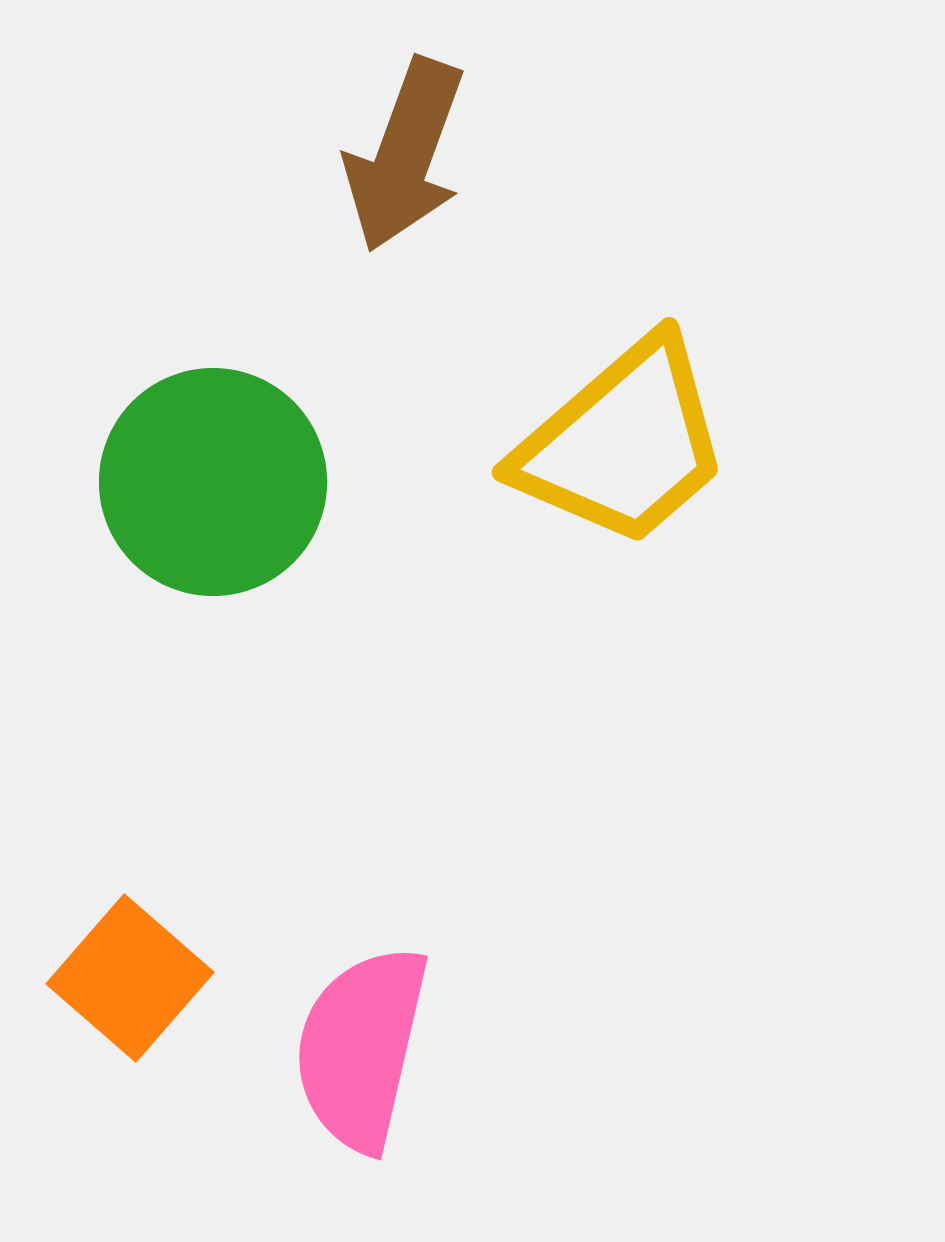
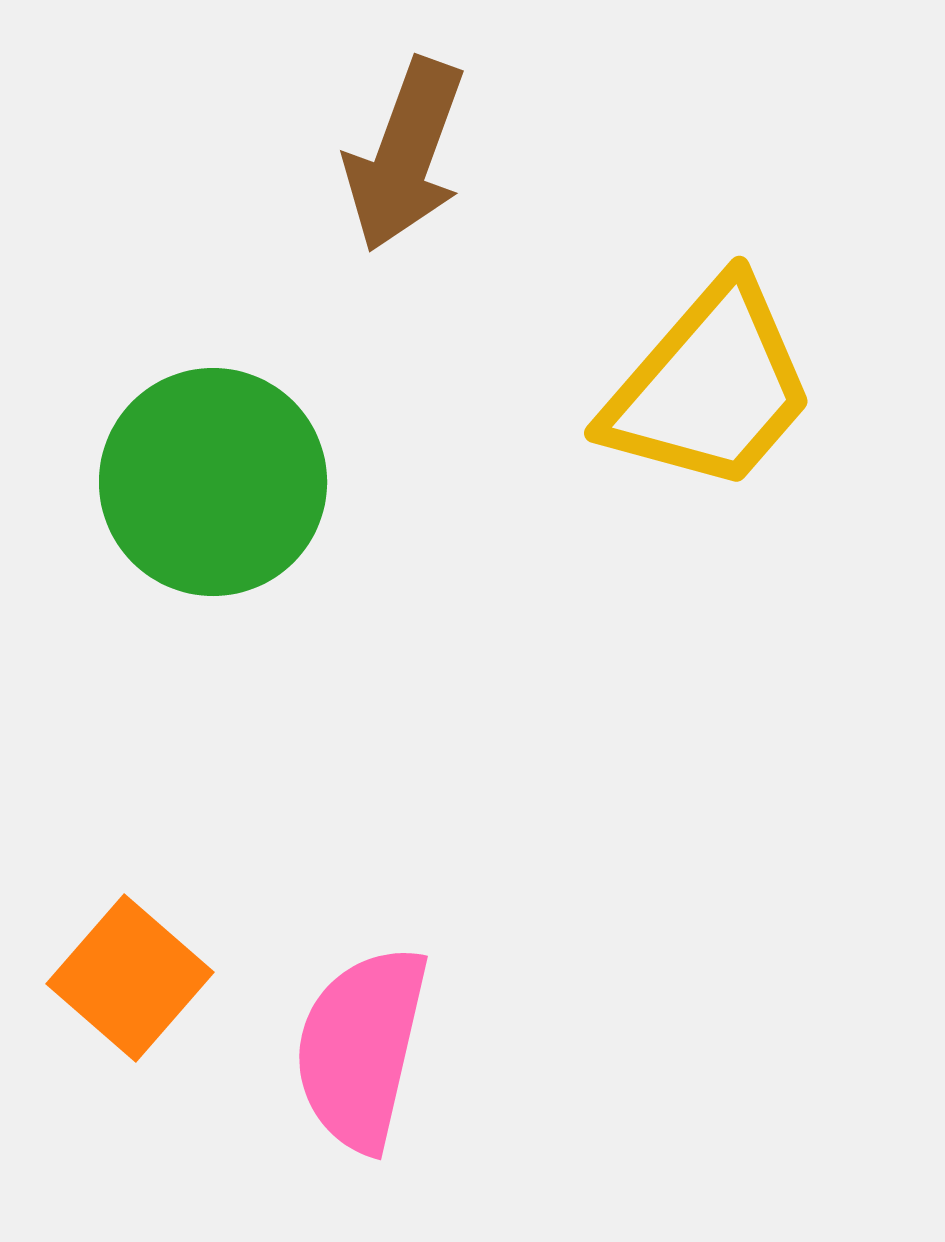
yellow trapezoid: moved 87 px right, 56 px up; rotated 8 degrees counterclockwise
